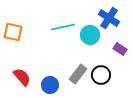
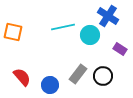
blue cross: moved 1 px left, 2 px up
black circle: moved 2 px right, 1 px down
